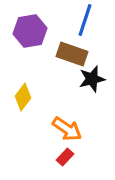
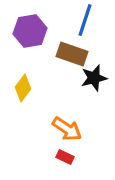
black star: moved 2 px right, 1 px up
yellow diamond: moved 9 px up
red rectangle: rotated 72 degrees clockwise
